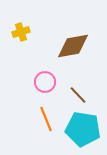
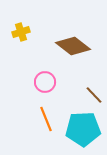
brown diamond: rotated 48 degrees clockwise
brown line: moved 16 px right
cyan pentagon: rotated 12 degrees counterclockwise
